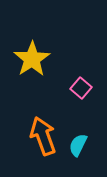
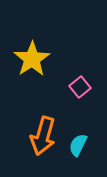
pink square: moved 1 px left, 1 px up; rotated 10 degrees clockwise
orange arrow: rotated 144 degrees counterclockwise
